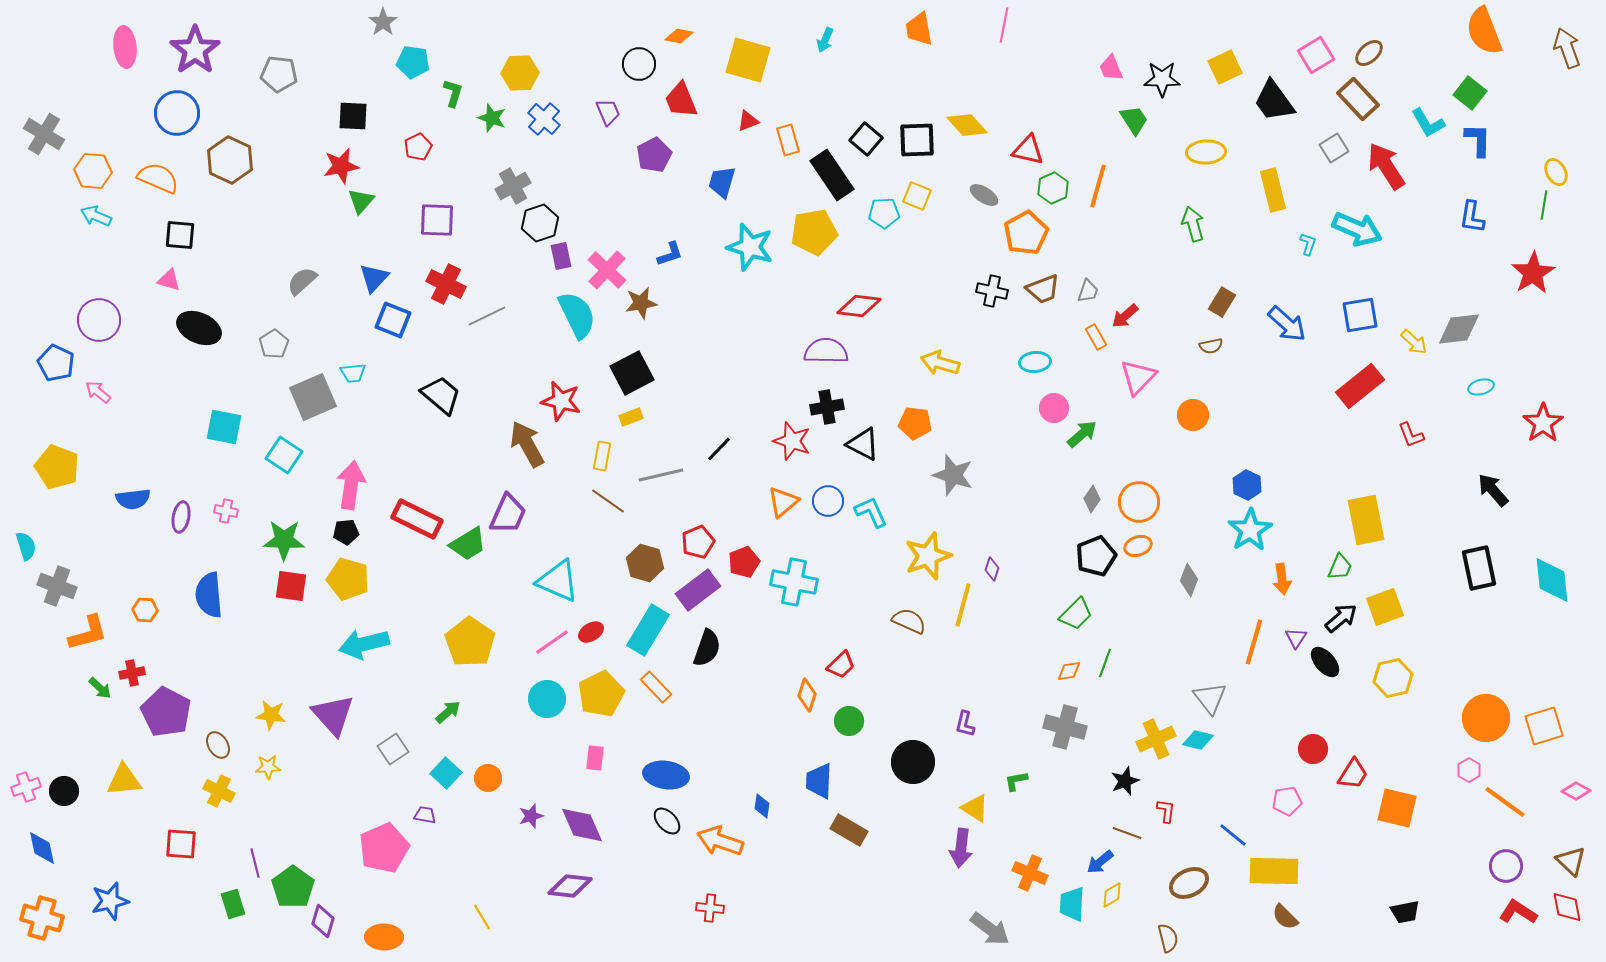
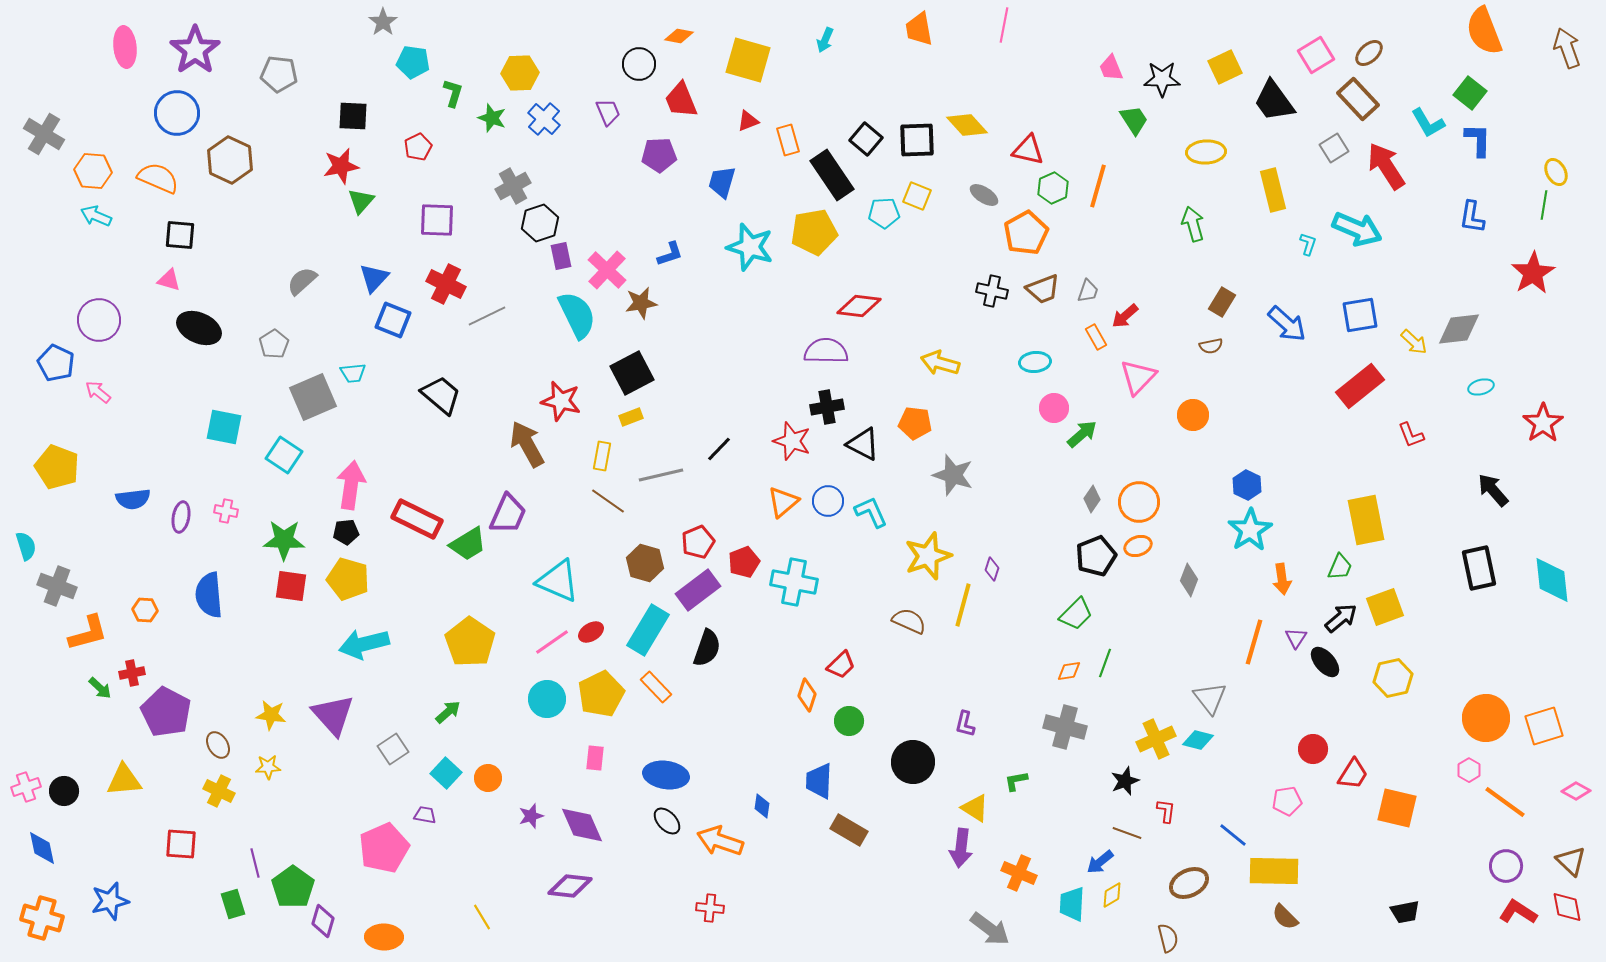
purple pentagon at (654, 155): moved 5 px right; rotated 24 degrees clockwise
orange cross at (1030, 873): moved 11 px left
